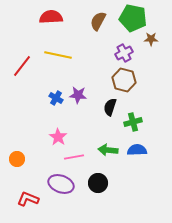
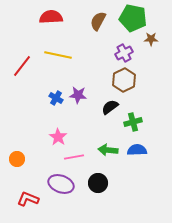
brown hexagon: rotated 20 degrees clockwise
black semicircle: rotated 36 degrees clockwise
